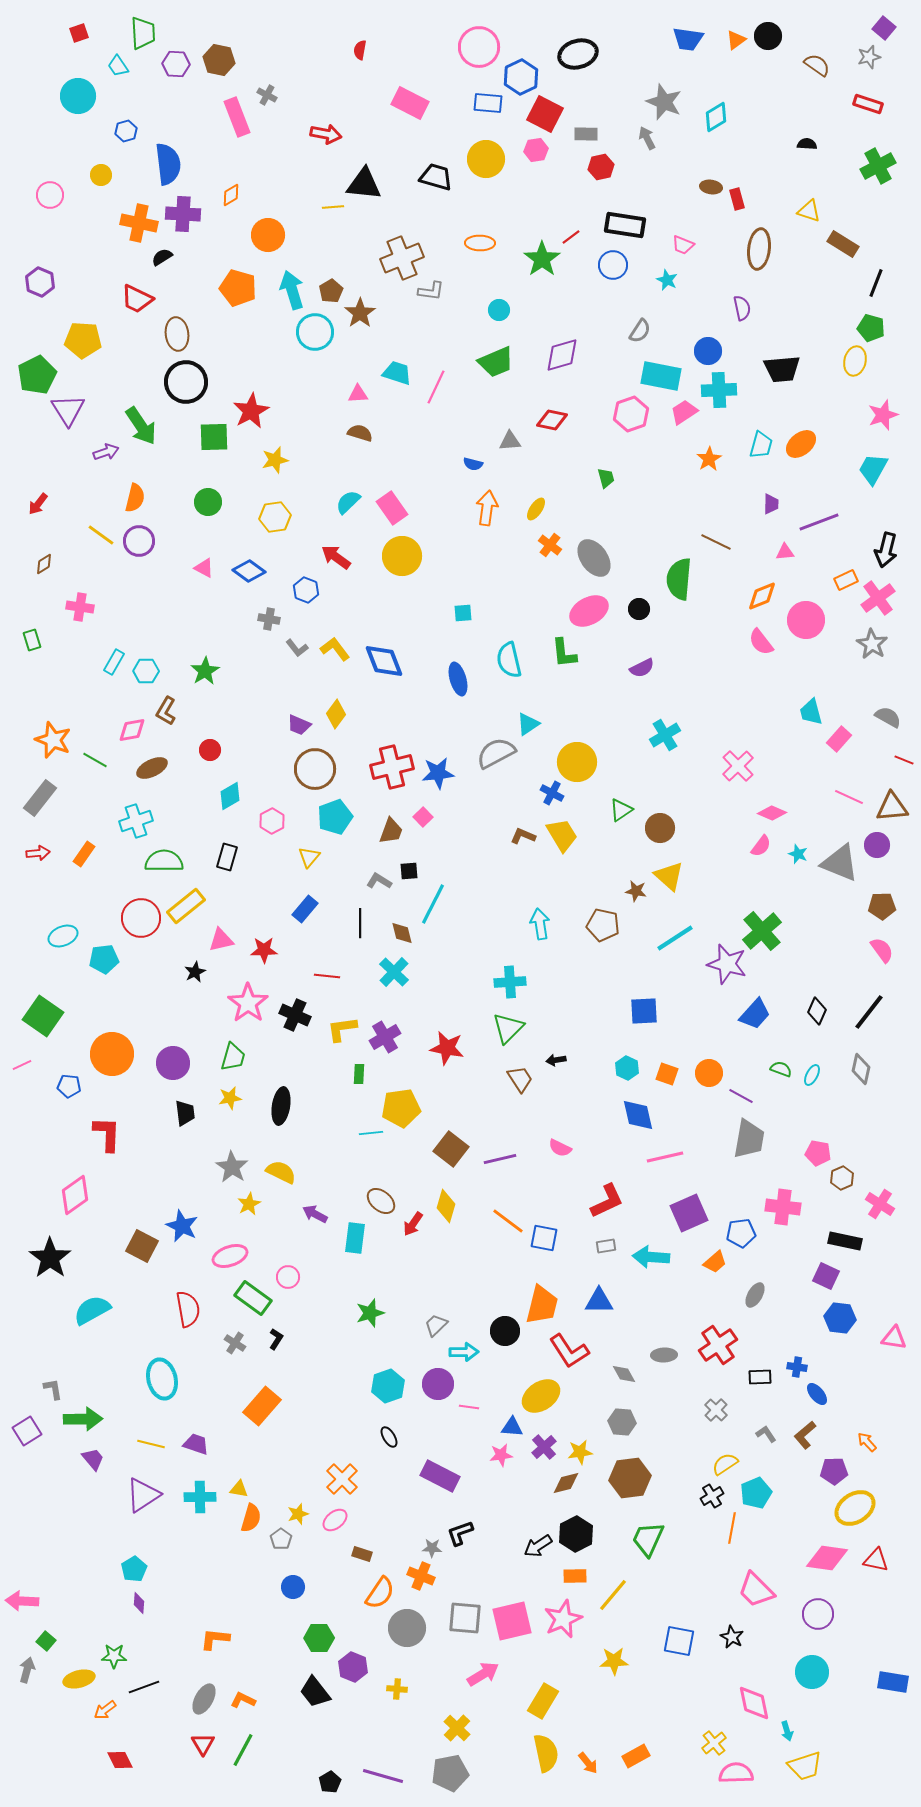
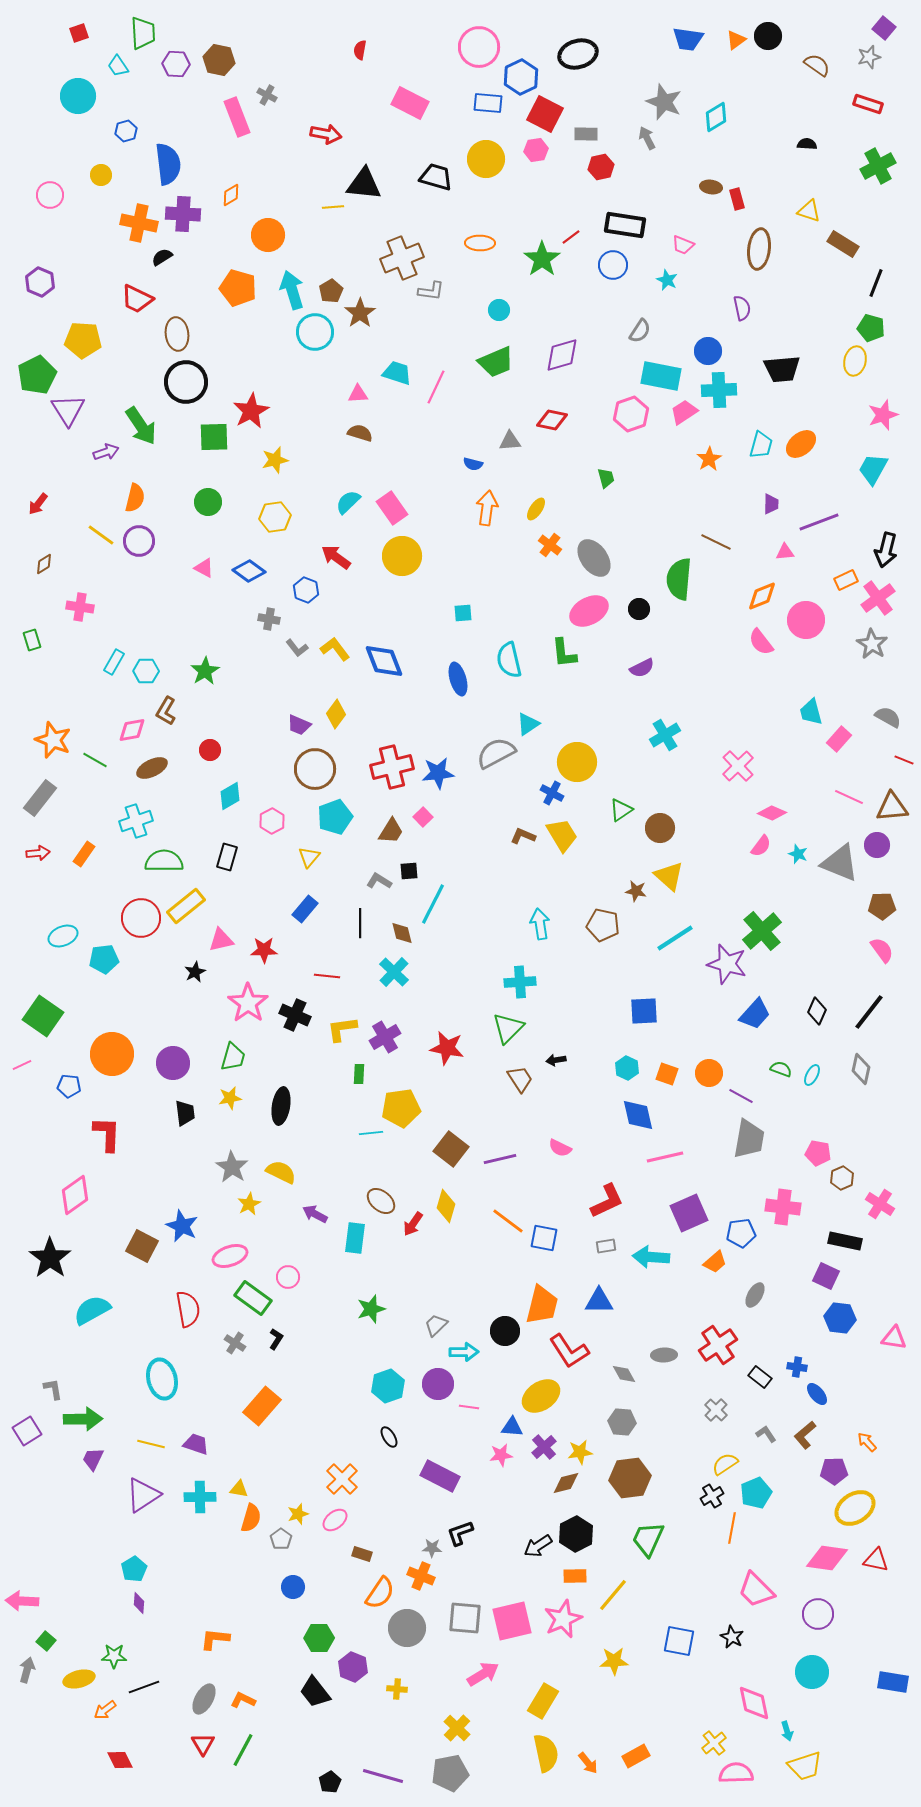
brown trapezoid at (391, 831): rotated 12 degrees clockwise
cyan cross at (510, 982): moved 10 px right
green star at (370, 1313): moved 1 px right, 4 px up
black rectangle at (760, 1377): rotated 40 degrees clockwise
purple trapezoid at (93, 1459): rotated 115 degrees counterclockwise
